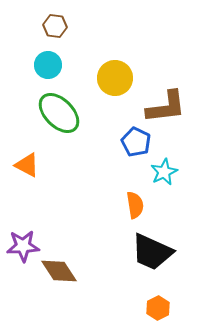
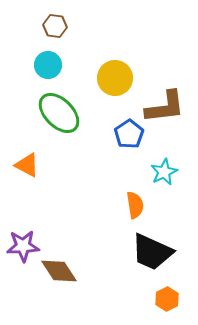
brown L-shape: moved 1 px left
blue pentagon: moved 7 px left, 8 px up; rotated 12 degrees clockwise
orange hexagon: moved 9 px right, 9 px up
